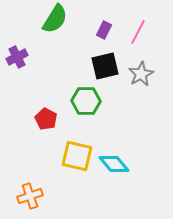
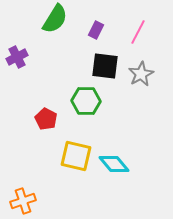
purple rectangle: moved 8 px left
black square: rotated 20 degrees clockwise
yellow square: moved 1 px left
orange cross: moved 7 px left, 5 px down
